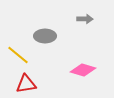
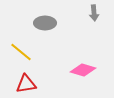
gray arrow: moved 9 px right, 6 px up; rotated 84 degrees clockwise
gray ellipse: moved 13 px up
yellow line: moved 3 px right, 3 px up
